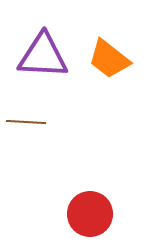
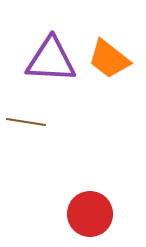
purple triangle: moved 8 px right, 4 px down
brown line: rotated 6 degrees clockwise
